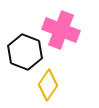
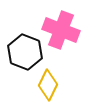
yellow diamond: rotated 8 degrees counterclockwise
